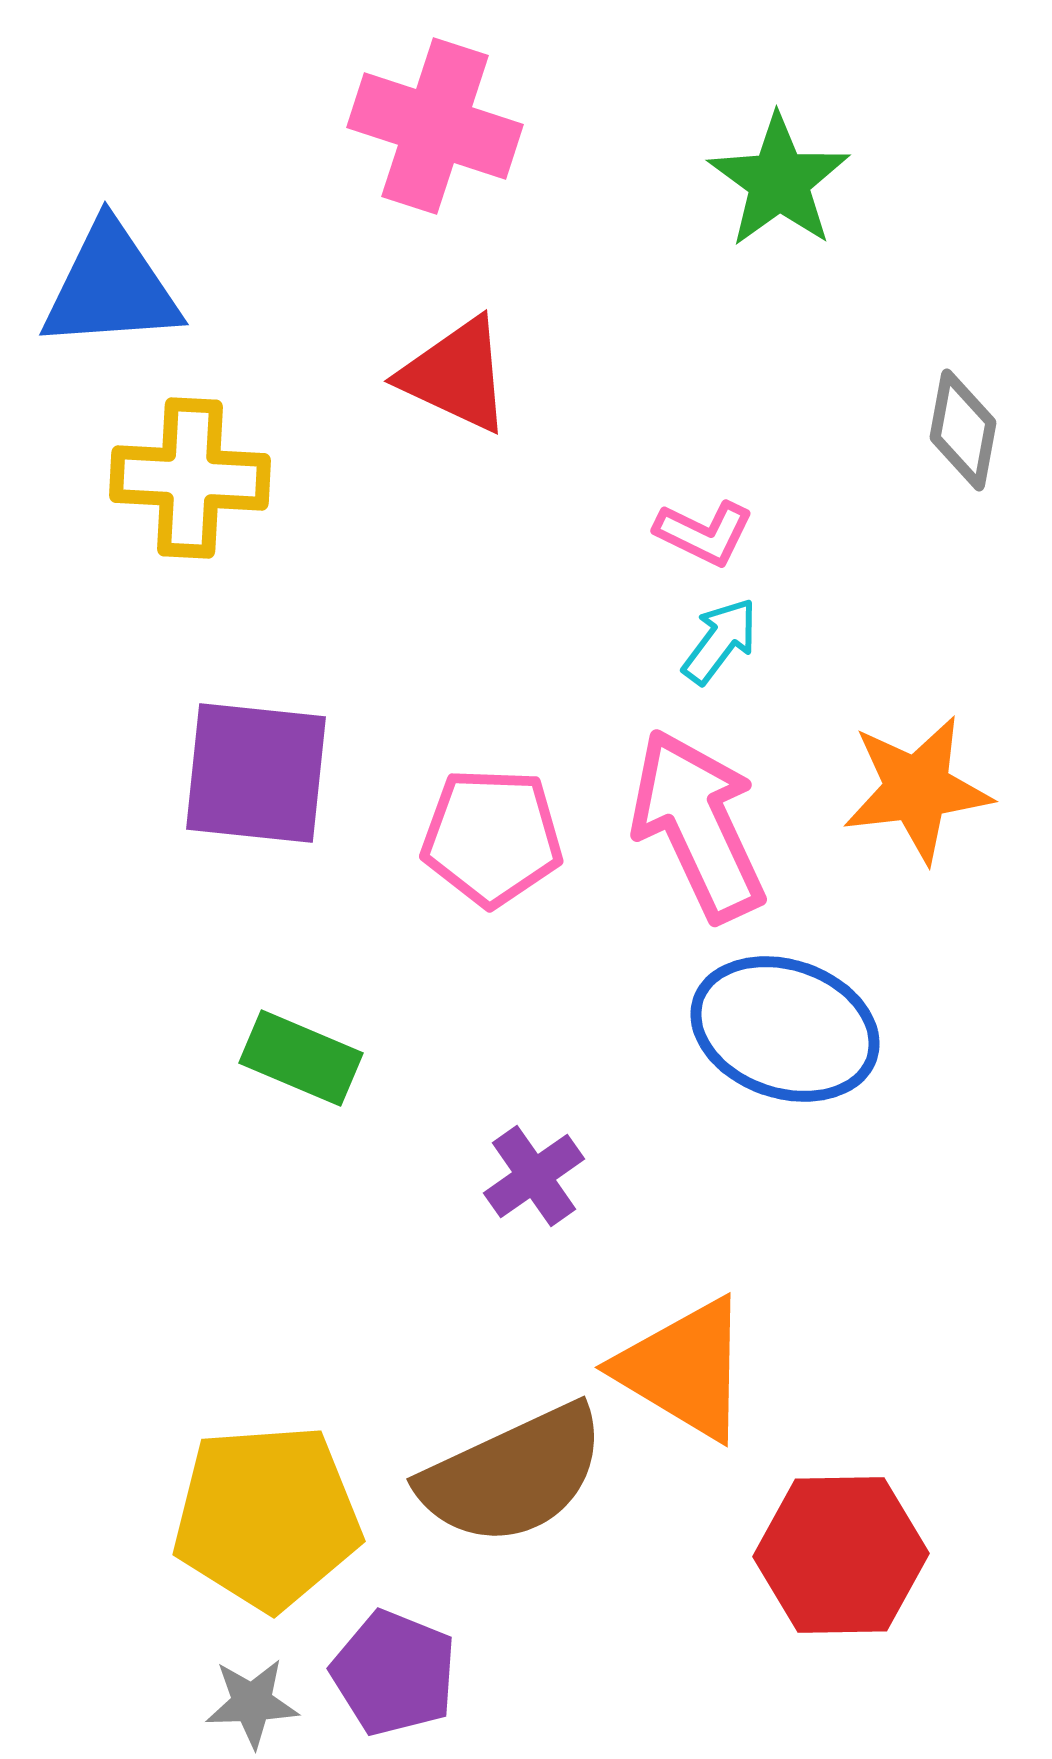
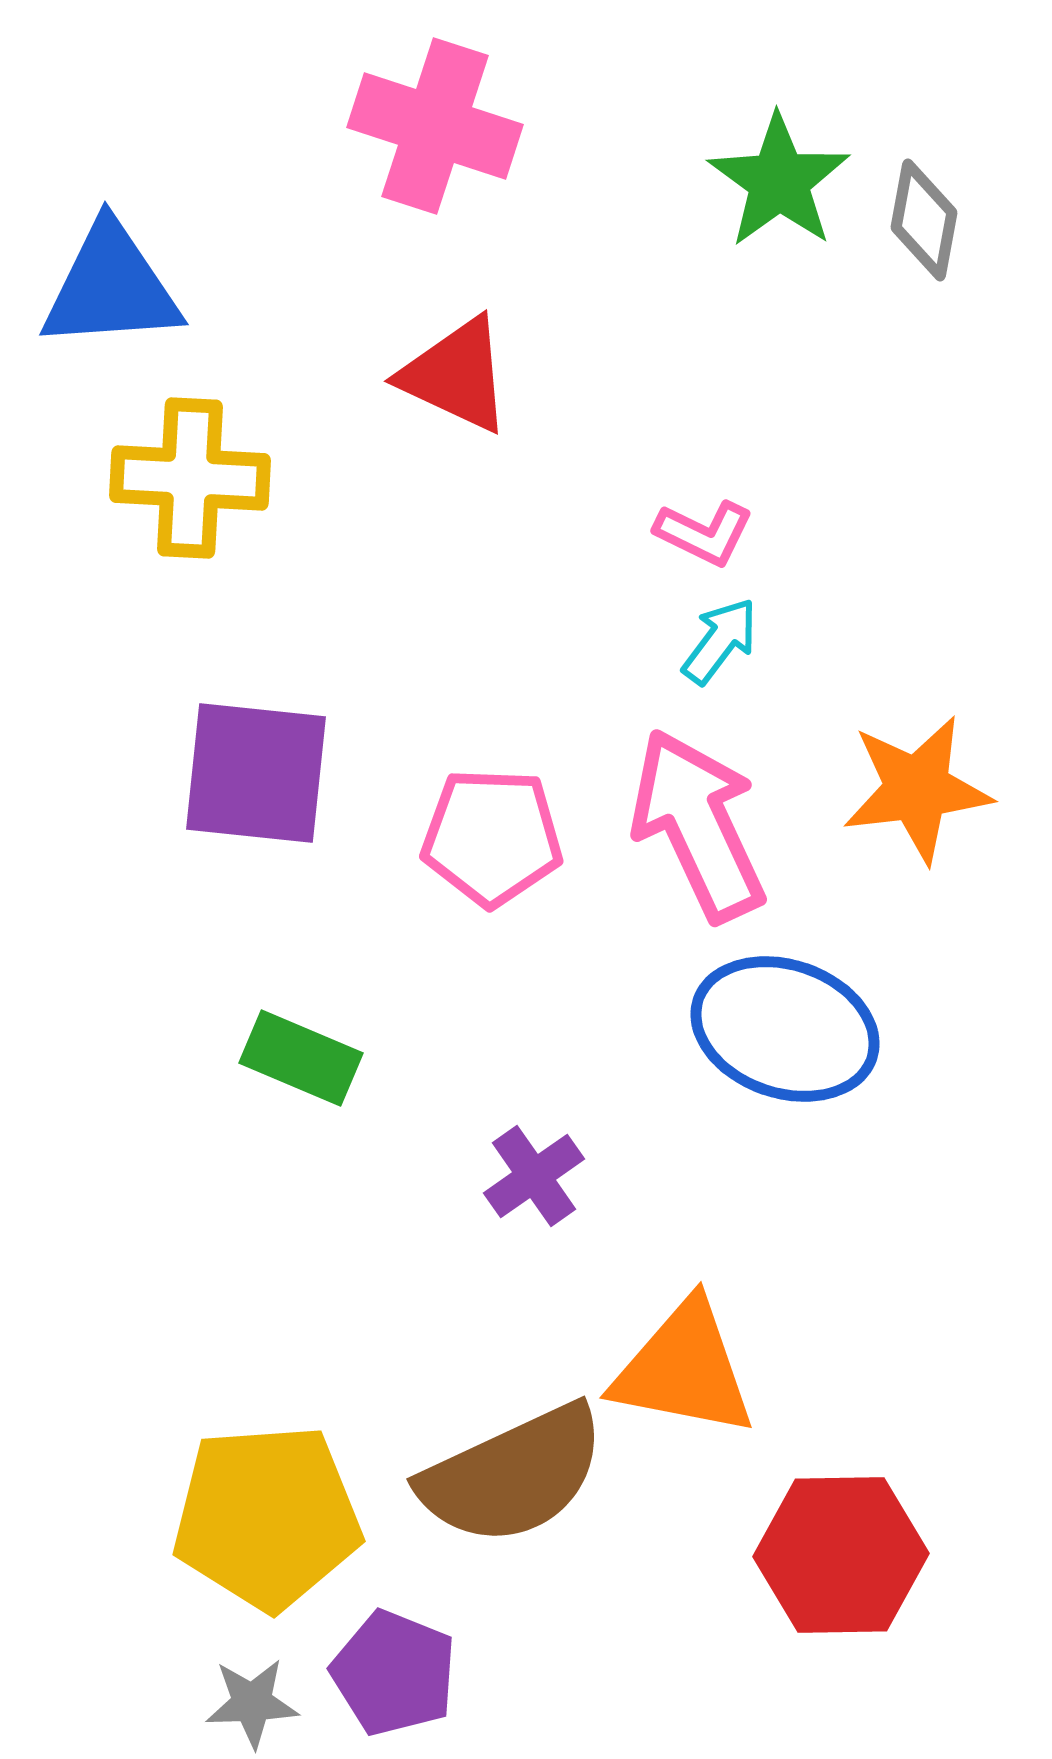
gray diamond: moved 39 px left, 210 px up
orange triangle: rotated 20 degrees counterclockwise
